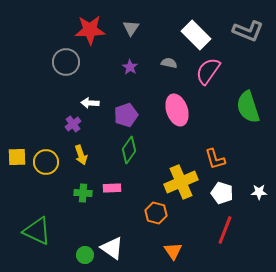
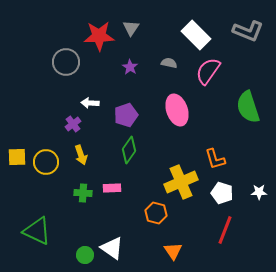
red star: moved 9 px right, 6 px down
